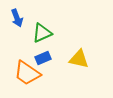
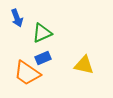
yellow triangle: moved 5 px right, 6 px down
